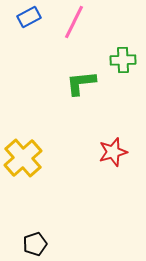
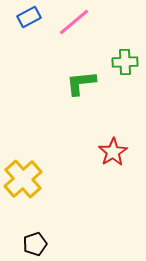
pink line: rotated 24 degrees clockwise
green cross: moved 2 px right, 2 px down
red star: rotated 16 degrees counterclockwise
yellow cross: moved 21 px down
